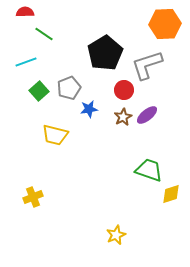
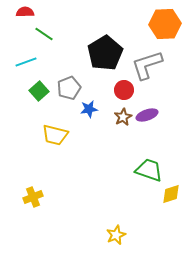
purple ellipse: rotated 20 degrees clockwise
